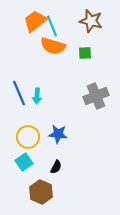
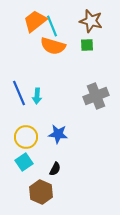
green square: moved 2 px right, 8 px up
yellow circle: moved 2 px left
black semicircle: moved 1 px left, 2 px down
